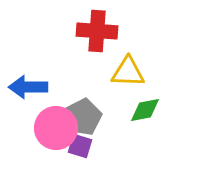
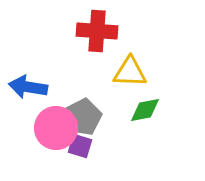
yellow triangle: moved 2 px right
blue arrow: rotated 9 degrees clockwise
